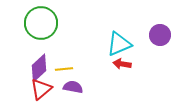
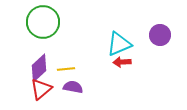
green circle: moved 2 px right, 1 px up
red arrow: moved 2 px up; rotated 12 degrees counterclockwise
yellow line: moved 2 px right
